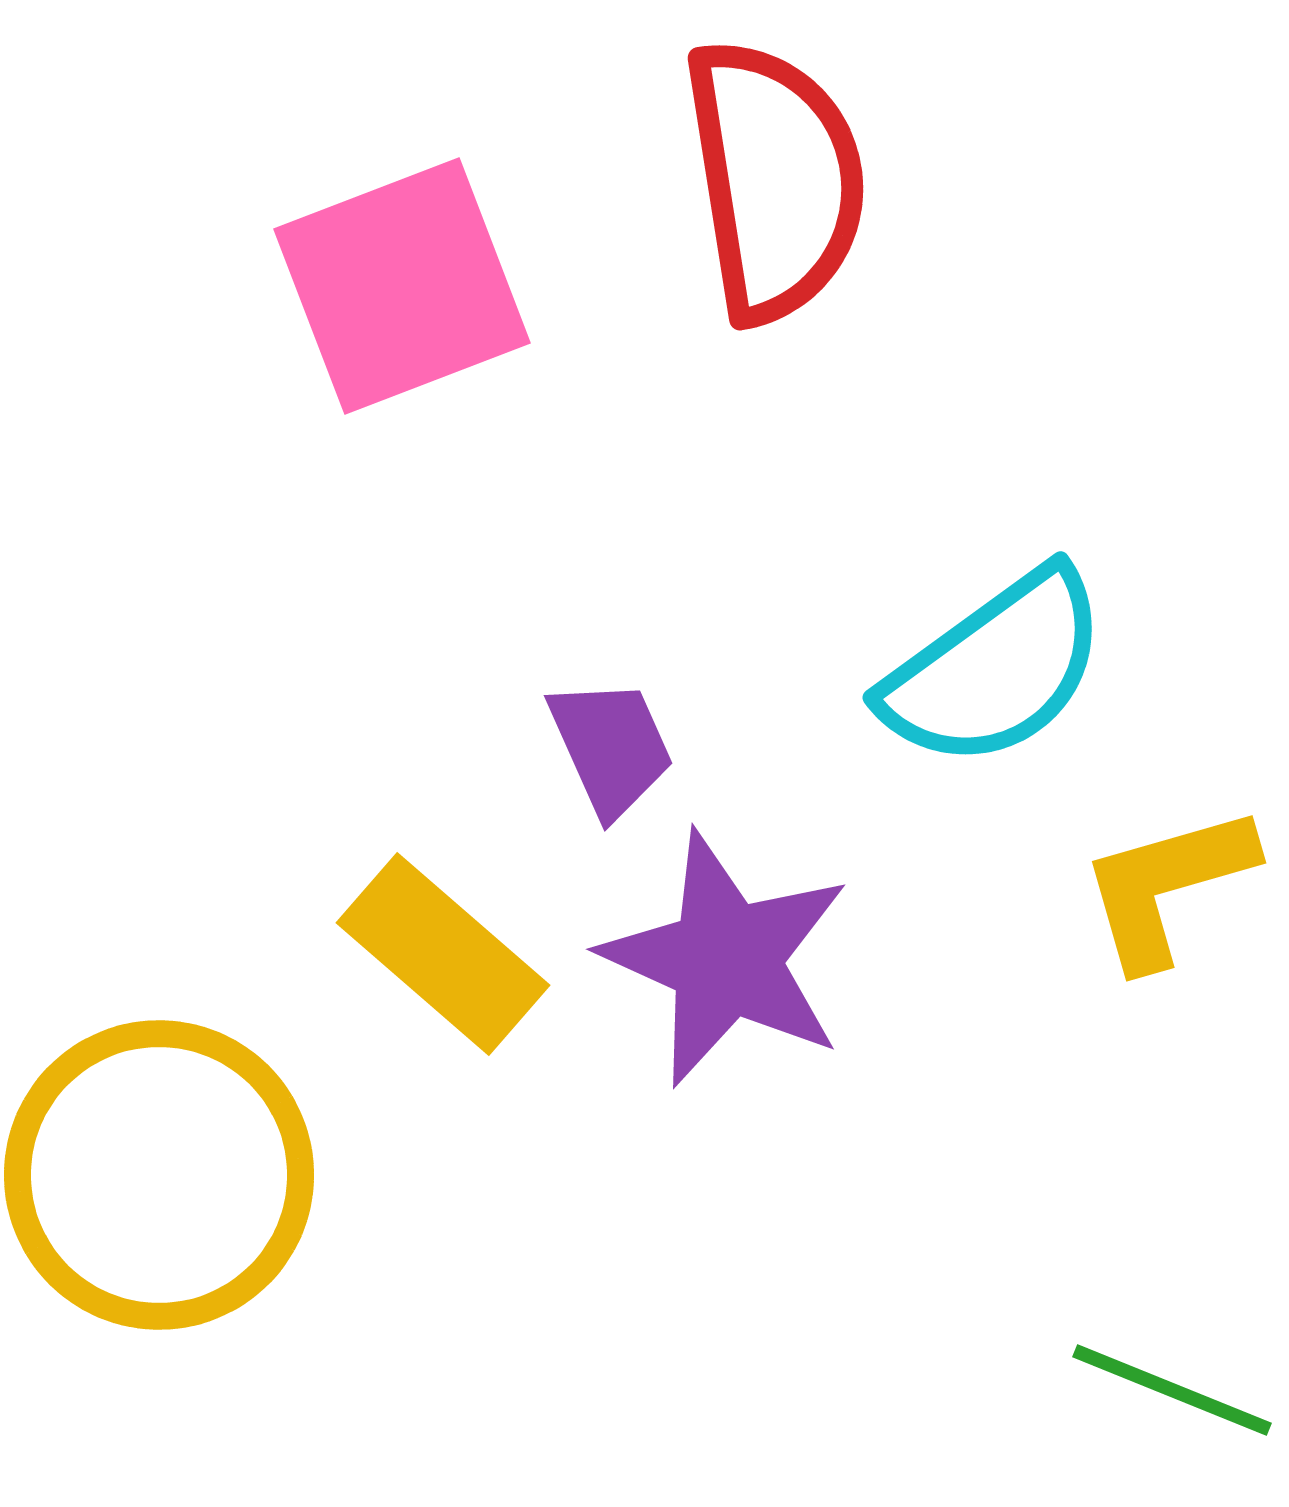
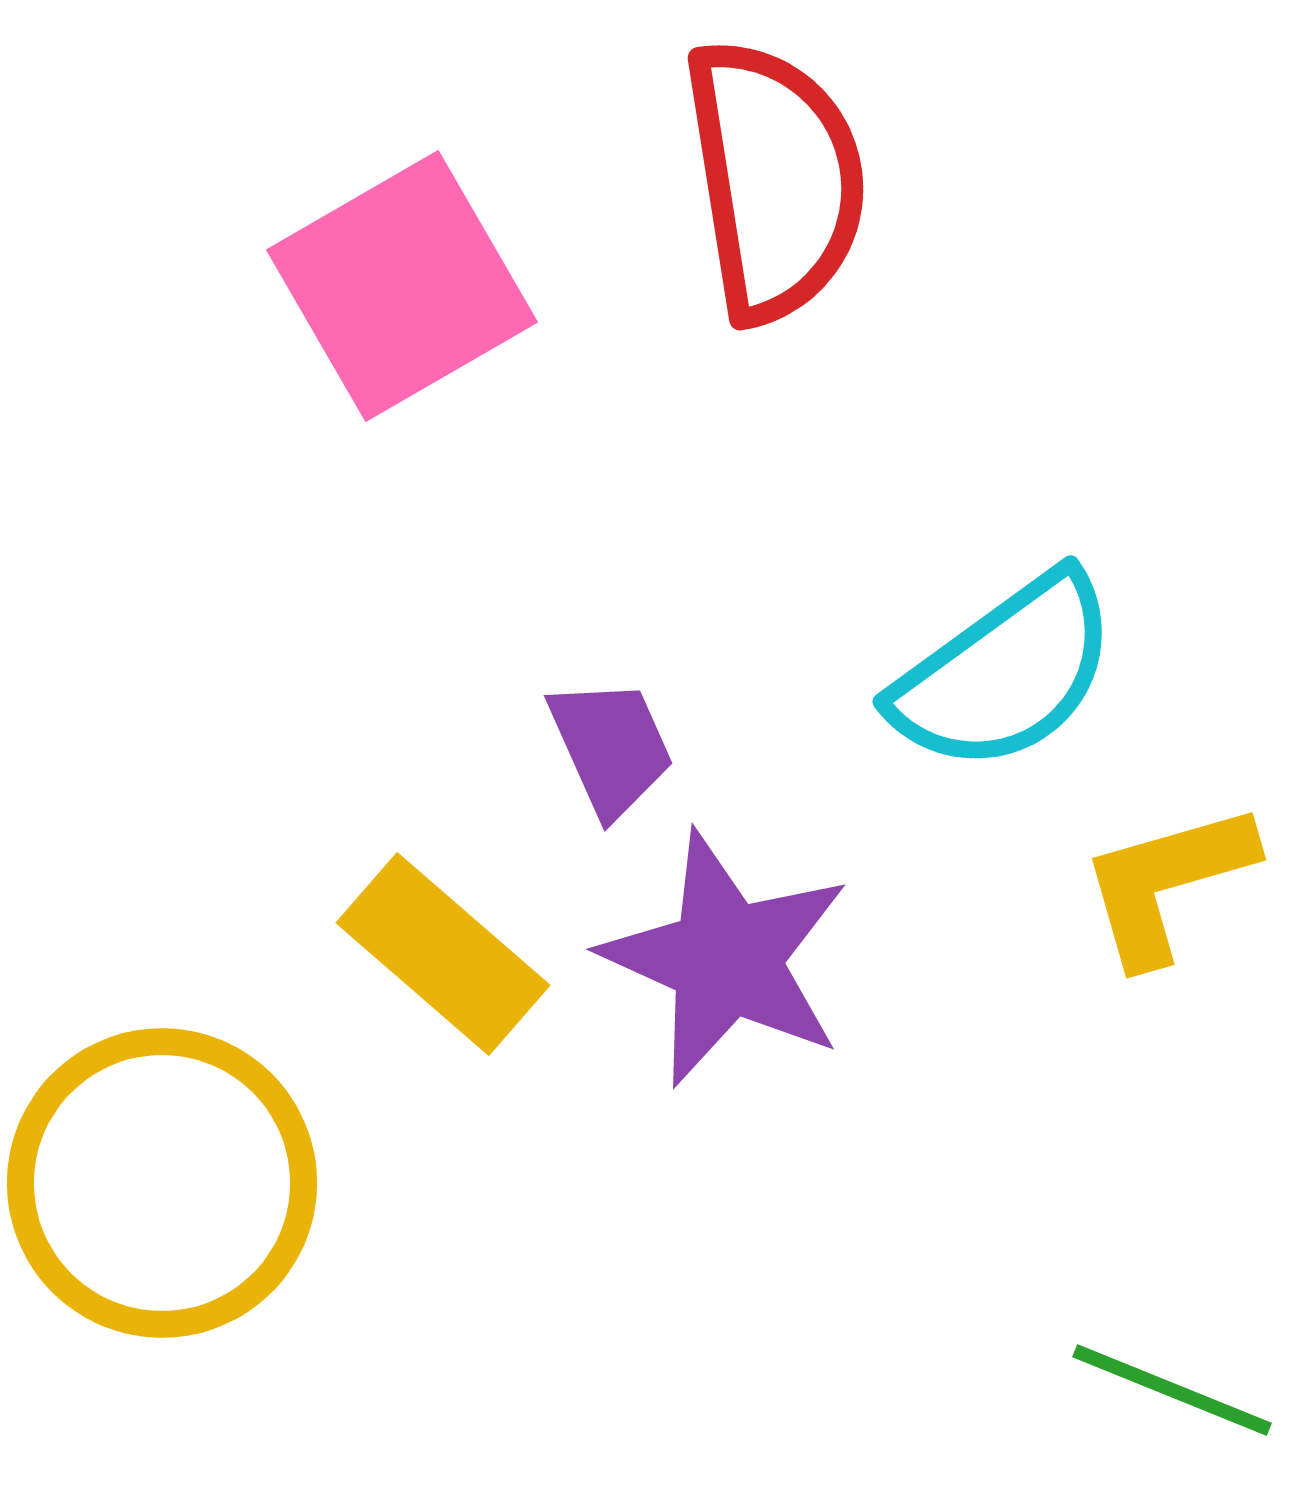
pink square: rotated 9 degrees counterclockwise
cyan semicircle: moved 10 px right, 4 px down
yellow L-shape: moved 3 px up
yellow circle: moved 3 px right, 8 px down
